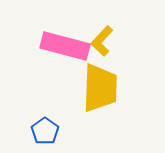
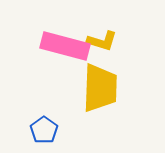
yellow L-shape: rotated 116 degrees counterclockwise
blue pentagon: moved 1 px left, 1 px up
